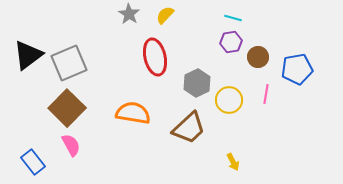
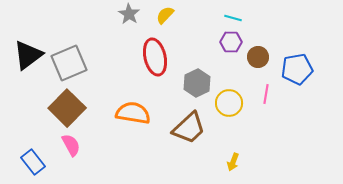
purple hexagon: rotated 10 degrees clockwise
yellow circle: moved 3 px down
yellow arrow: rotated 48 degrees clockwise
